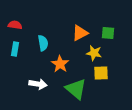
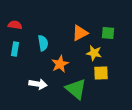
orange star: rotated 12 degrees clockwise
